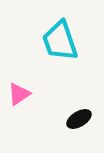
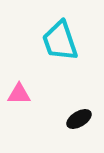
pink triangle: rotated 35 degrees clockwise
